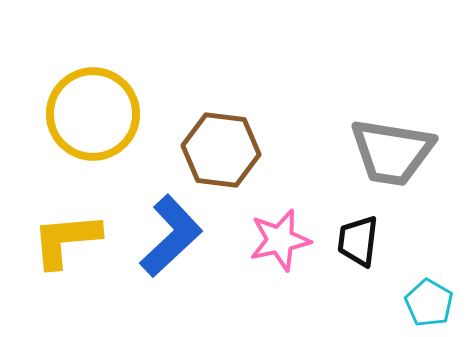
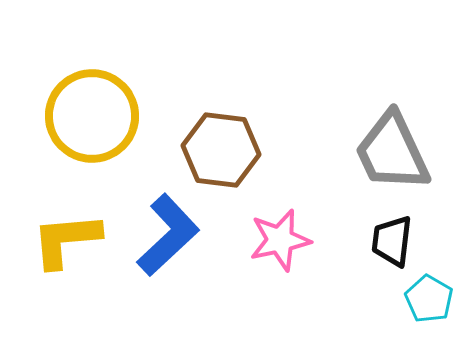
yellow circle: moved 1 px left, 2 px down
gray trapezoid: rotated 56 degrees clockwise
blue L-shape: moved 3 px left, 1 px up
black trapezoid: moved 34 px right
cyan pentagon: moved 4 px up
